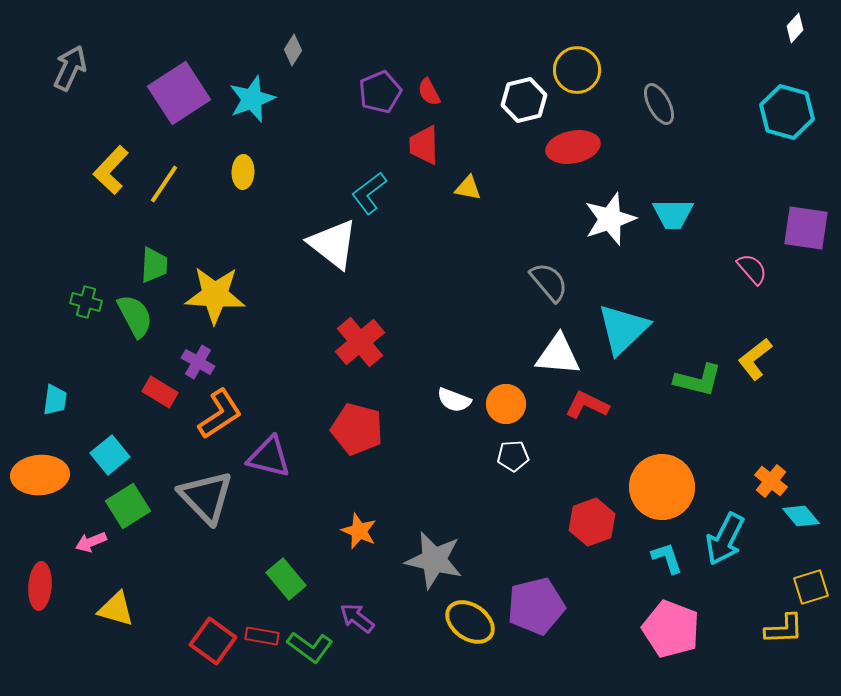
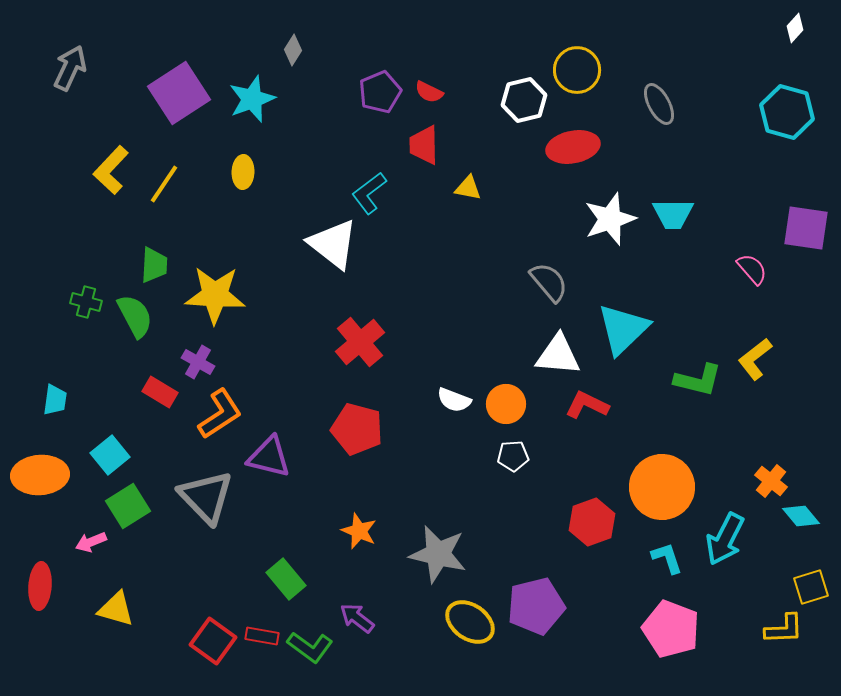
red semicircle at (429, 92): rotated 36 degrees counterclockwise
gray star at (434, 560): moved 4 px right, 6 px up
